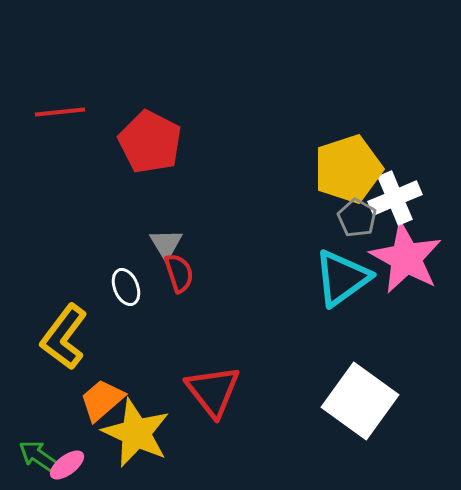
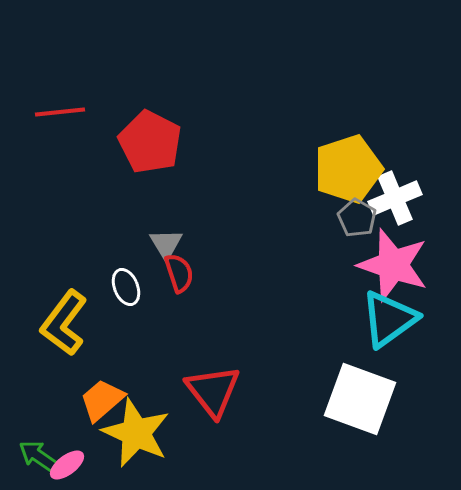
pink star: moved 13 px left, 7 px down; rotated 10 degrees counterclockwise
cyan triangle: moved 47 px right, 41 px down
yellow L-shape: moved 14 px up
white square: moved 2 px up; rotated 16 degrees counterclockwise
